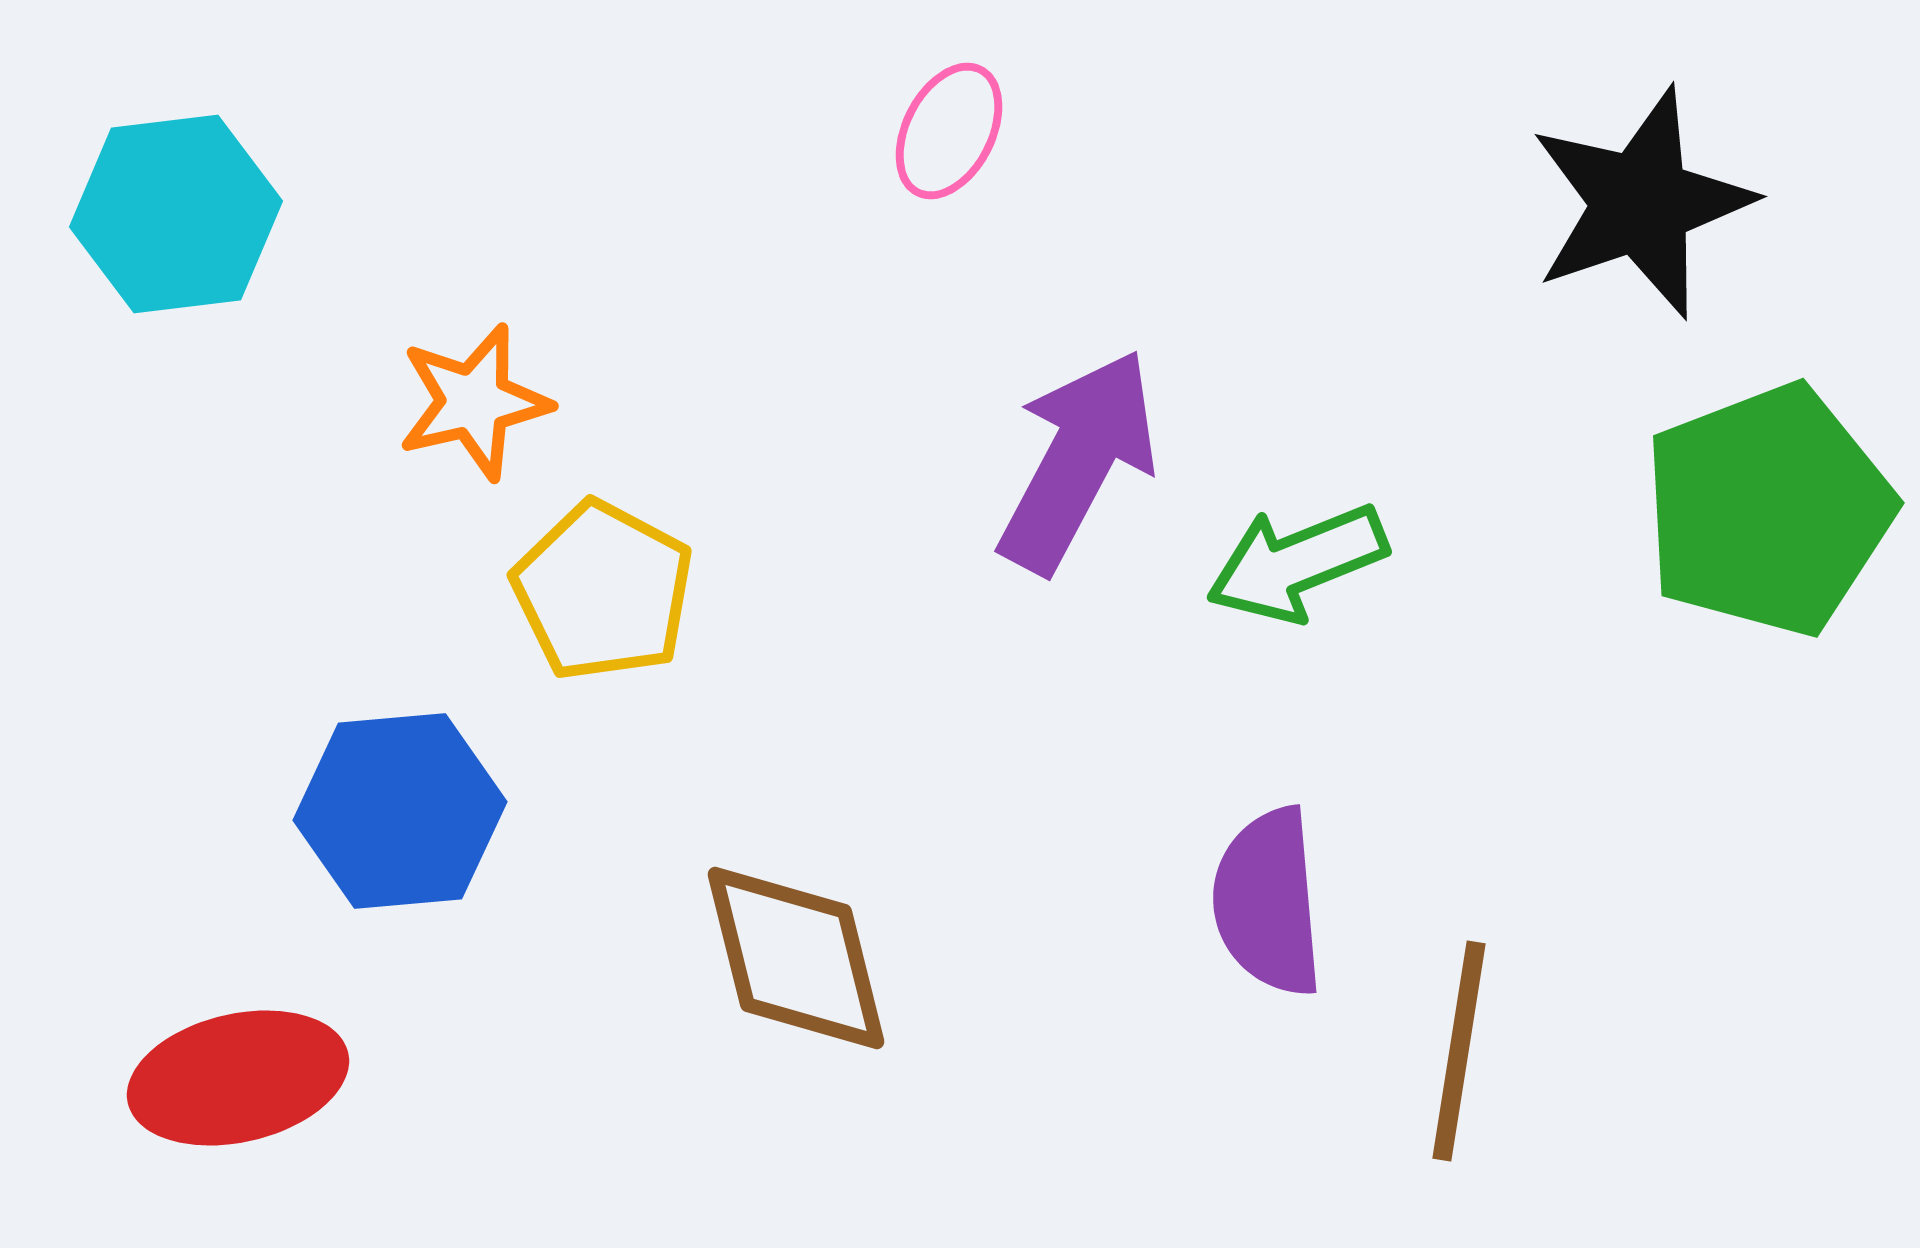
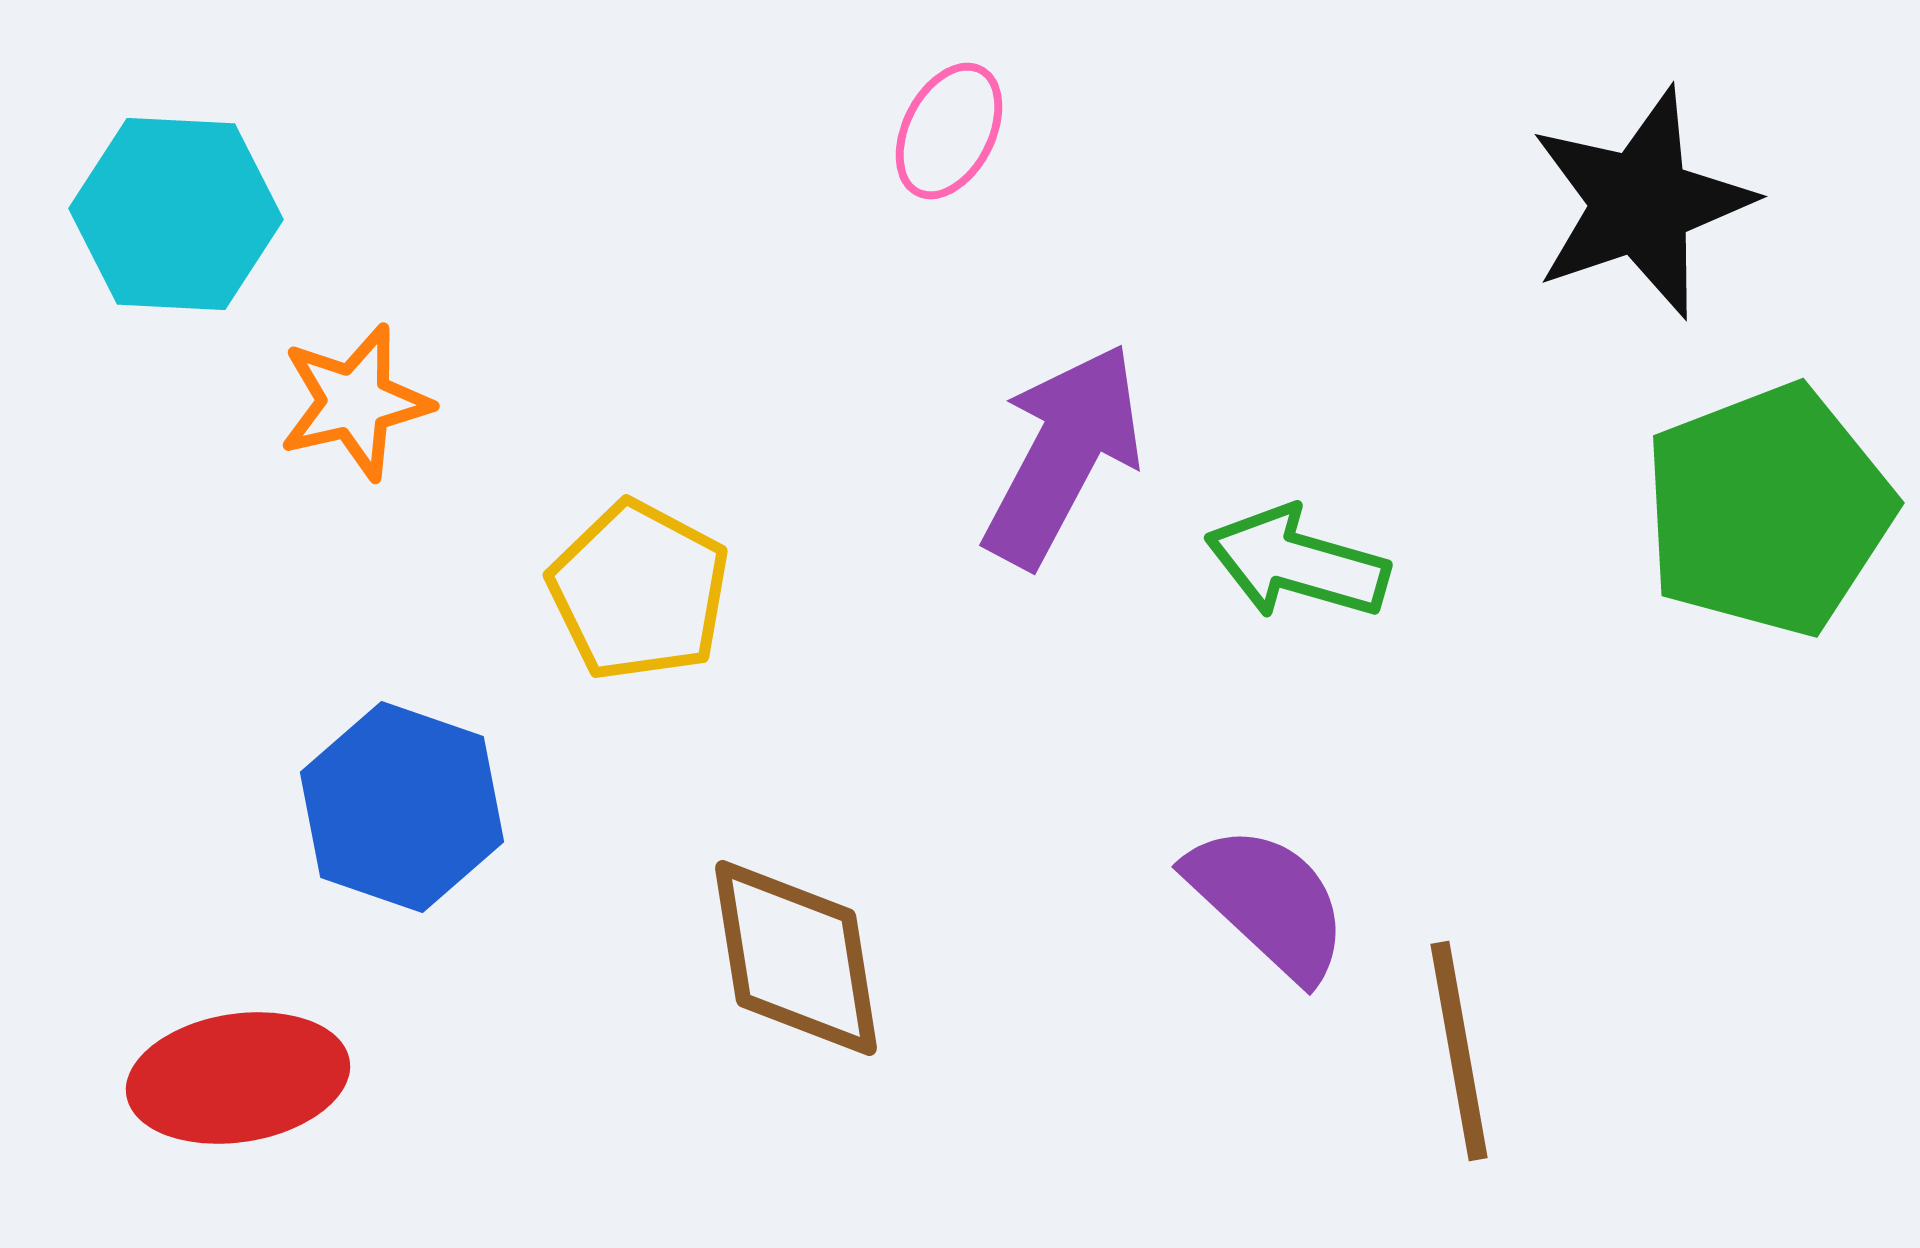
cyan hexagon: rotated 10 degrees clockwise
orange star: moved 119 px left
purple arrow: moved 15 px left, 6 px up
green arrow: rotated 38 degrees clockwise
yellow pentagon: moved 36 px right
blue hexagon: moved 2 px right, 4 px up; rotated 24 degrees clockwise
purple semicircle: rotated 138 degrees clockwise
brown diamond: rotated 5 degrees clockwise
brown line: rotated 19 degrees counterclockwise
red ellipse: rotated 4 degrees clockwise
